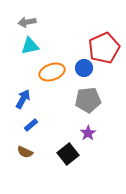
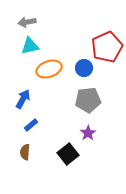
red pentagon: moved 3 px right, 1 px up
orange ellipse: moved 3 px left, 3 px up
brown semicircle: rotated 70 degrees clockwise
